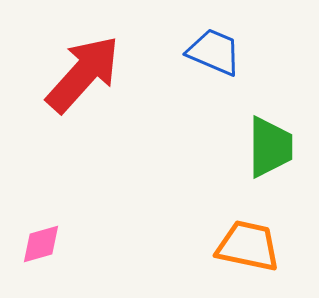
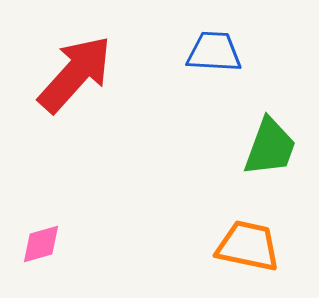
blue trapezoid: rotated 20 degrees counterclockwise
red arrow: moved 8 px left
green trapezoid: rotated 20 degrees clockwise
